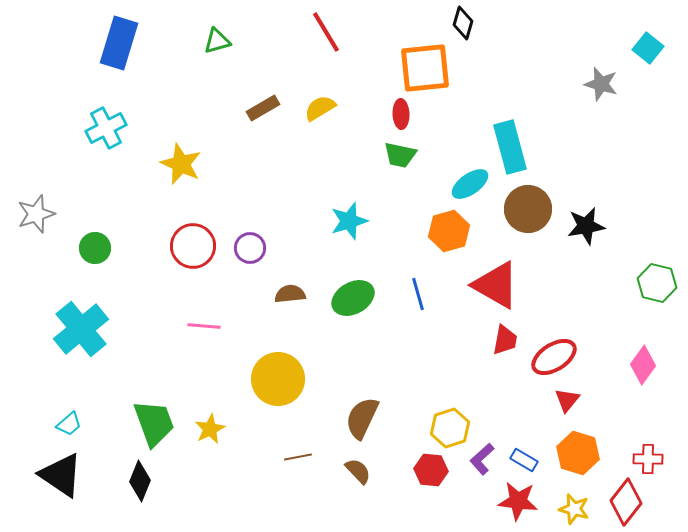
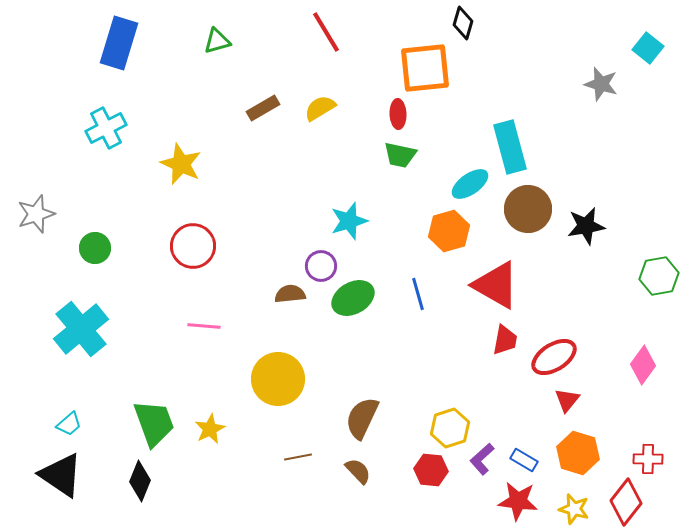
red ellipse at (401, 114): moved 3 px left
purple circle at (250, 248): moved 71 px right, 18 px down
green hexagon at (657, 283): moved 2 px right, 7 px up; rotated 24 degrees counterclockwise
